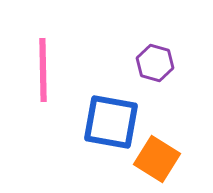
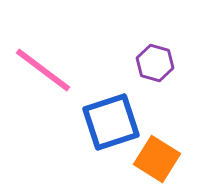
pink line: rotated 52 degrees counterclockwise
blue square: rotated 28 degrees counterclockwise
